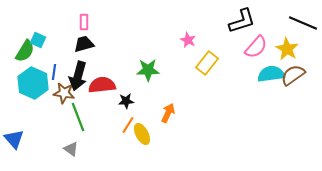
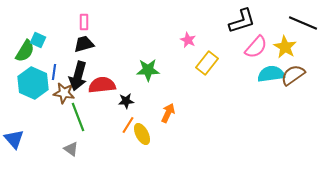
yellow star: moved 2 px left, 2 px up
